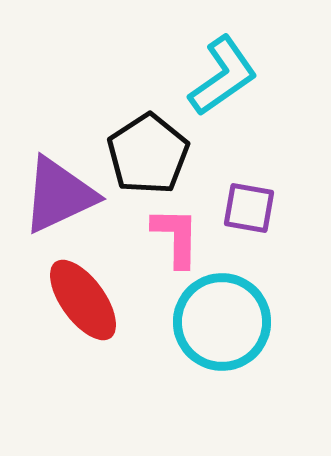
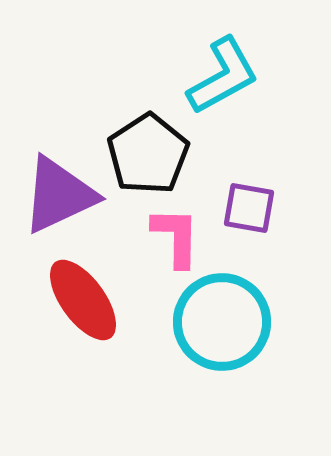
cyan L-shape: rotated 6 degrees clockwise
